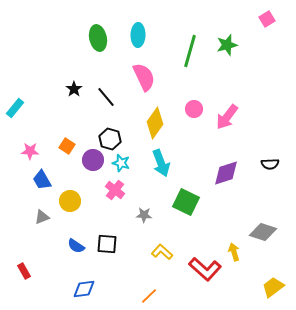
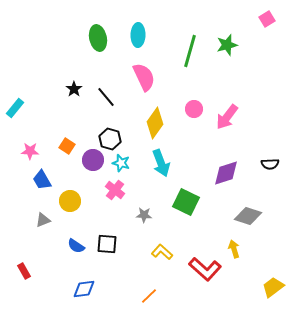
gray triangle: moved 1 px right, 3 px down
gray diamond: moved 15 px left, 16 px up
yellow arrow: moved 3 px up
